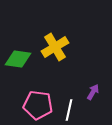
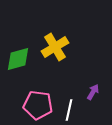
green diamond: rotated 24 degrees counterclockwise
